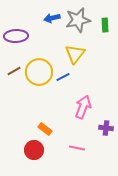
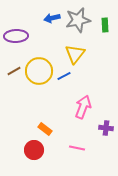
yellow circle: moved 1 px up
blue line: moved 1 px right, 1 px up
